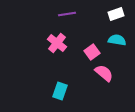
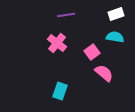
purple line: moved 1 px left, 1 px down
cyan semicircle: moved 2 px left, 3 px up
